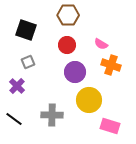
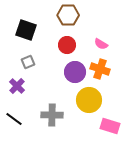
orange cross: moved 11 px left, 4 px down
